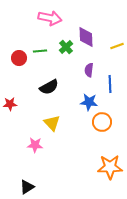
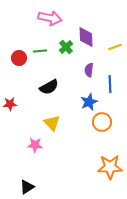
yellow line: moved 2 px left, 1 px down
blue star: rotated 30 degrees counterclockwise
